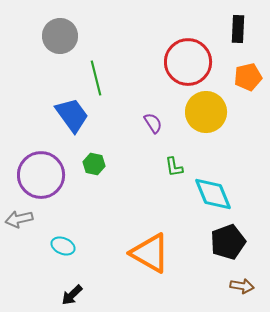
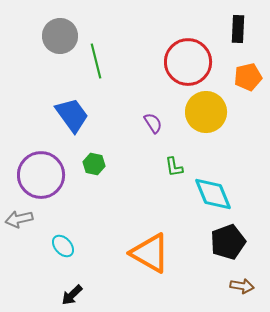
green line: moved 17 px up
cyan ellipse: rotated 25 degrees clockwise
